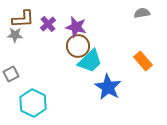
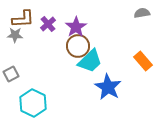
purple star: rotated 25 degrees clockwise
